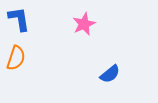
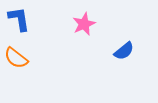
orange semicircle: rotated 110 degrees clockwise
blue semicircle: moved 14 px right, 23 px up
